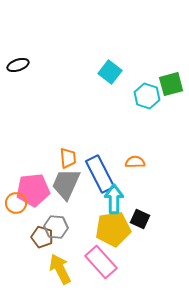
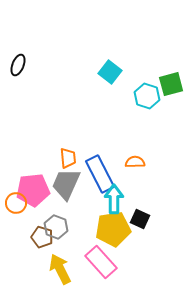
black ellipse: rotated 50 degrees counterclockwise
gray hexagon: rotated 15 degrees clockwise
